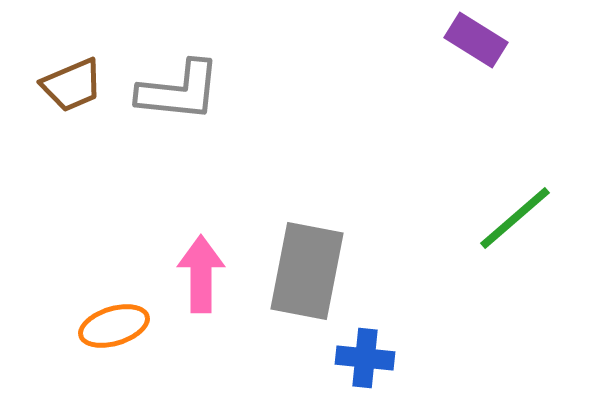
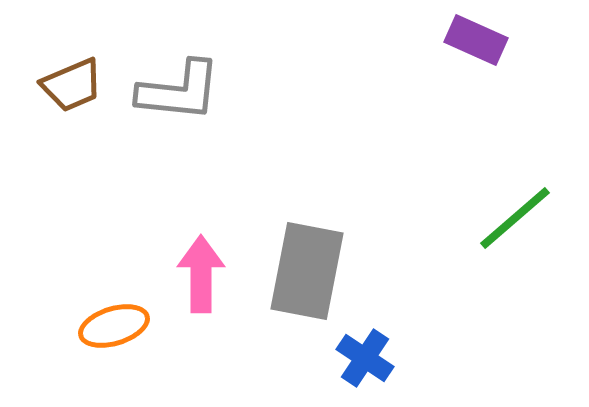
purple rectangle: rotated 8 degrees counterclockwise
blue cross: rotated 28 degrees clockwise
